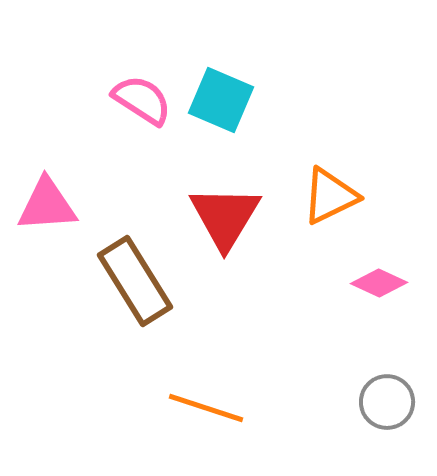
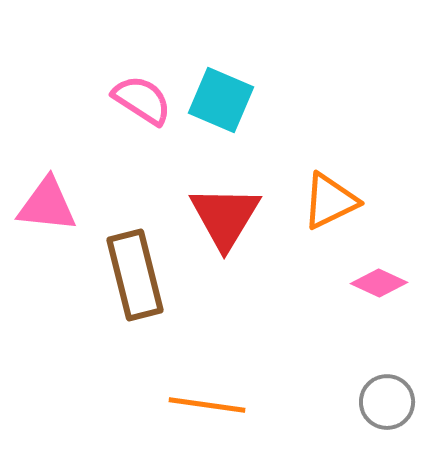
orange triangle: moved 5 px down
pink triangle: rotated 10 degrees clockwise
brown rectangle: moved 6 px up; rotated 18 degrees clockwise
orange line: moved 1 px right, 3 px up; rotated 10 degrees counterclockwise
